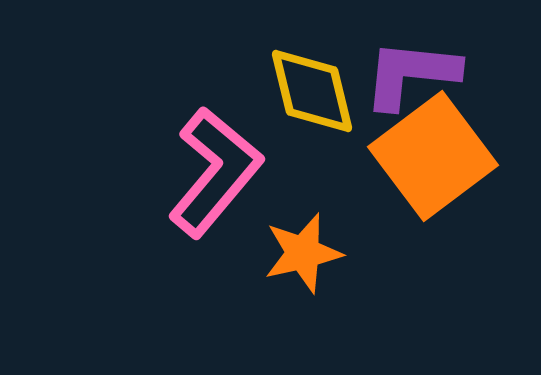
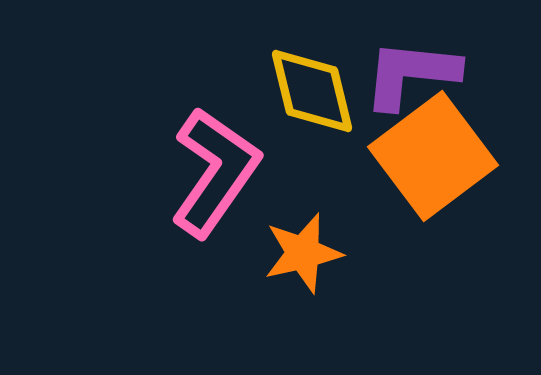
pink L-shape: rotated 5 degrees counterclockwise
